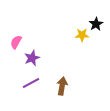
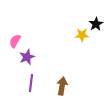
pink semicircle: moved 1 px left, 1 px up
purple star: moved 5 px left, 1 px up
purple line: rotated 54 degrees counterclockwise
